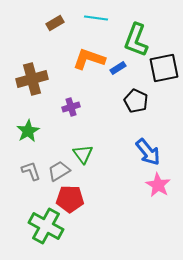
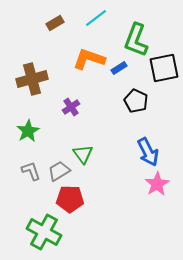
cyan line: rotated 45 degrees counterclockwise
blue rectangle: moved 1 px right
purple cross: rotated 18 degrees counterclockwise
blue arrow: rotated 12 degrees clockwise
pink star: moved 1 px left, 1 px up; rotated 10 degrees clockwise
green cross: moved 2 px left, 6 px down
